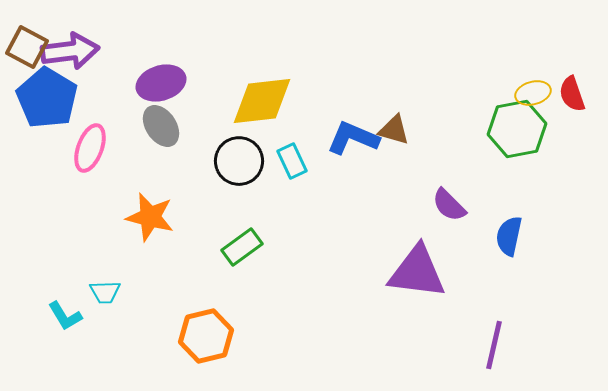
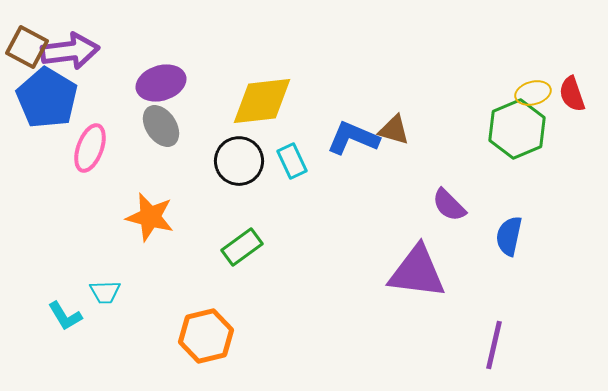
green hexagon: rotated 12 degrees counterclockwise
